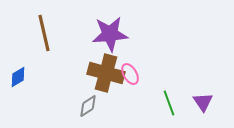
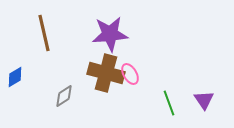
blue diamond: moved 3 px left
purple triangle: moved 1 px right, 2 px up
gray diamond: moved 24 px left, 10 px up
